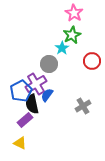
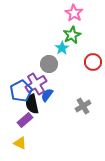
red circle: moved 1 px right, 1 px down
